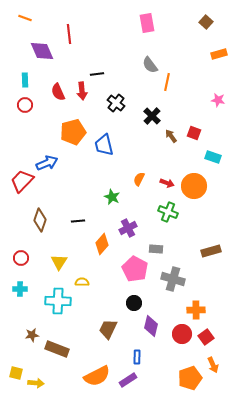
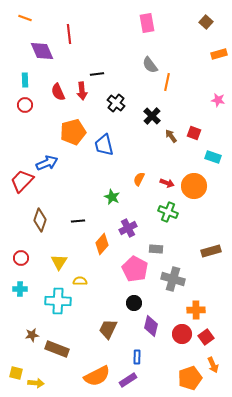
yellow semicircle at (82, 282): moved 2 px left, 1 px up
